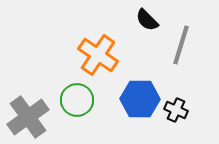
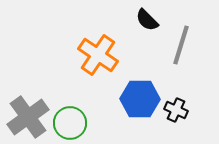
green circle: moved 7 px left, 23 px down
